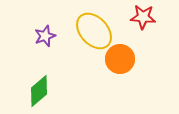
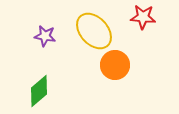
purple star: rotated 30 degrees clockwise
orange circle: moved 5 px left, 6 px down
